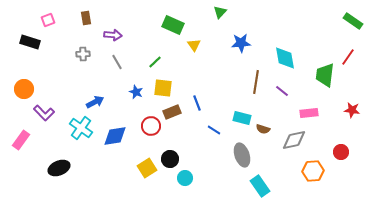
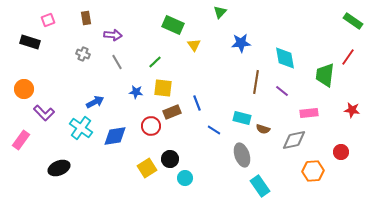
gray cross at (83, 54): rotated 24 degrees clockwise
blue star at (136, 92): rotated 16 degrees counterclockwise
